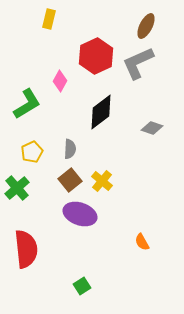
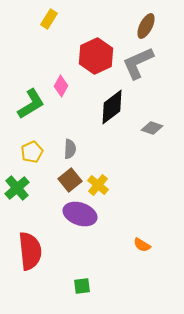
yellow rectangle: rotated 18 degrees clockwise
pink diamond: moved 1 px right, 5 px down
green L-shape: moved 4 px right
black diamond: moved 11 px right, 5 px up
yellow cross: moved 4 px left, 4 px down
orange semicircle: moved 3 px down; rotated 30 degrees counterclockwise
red semicircle: moved 4 px right, 2 px down
green square: rotated 24 degrees clockwise
